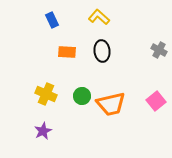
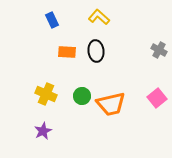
black ellipse: moved 6 px left
pink square: moved 1 px right, 3 px up
